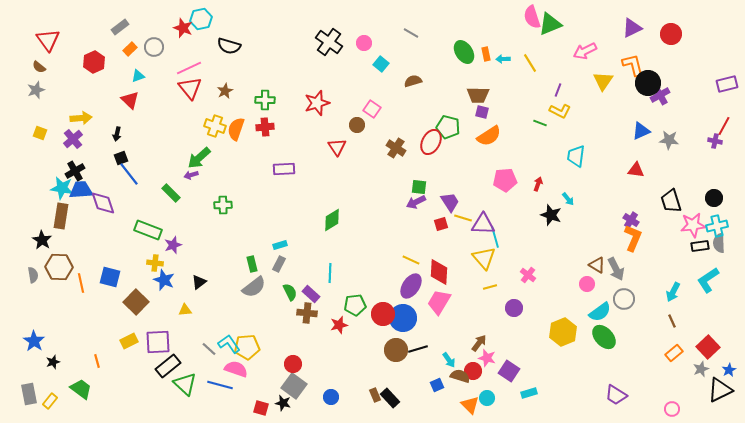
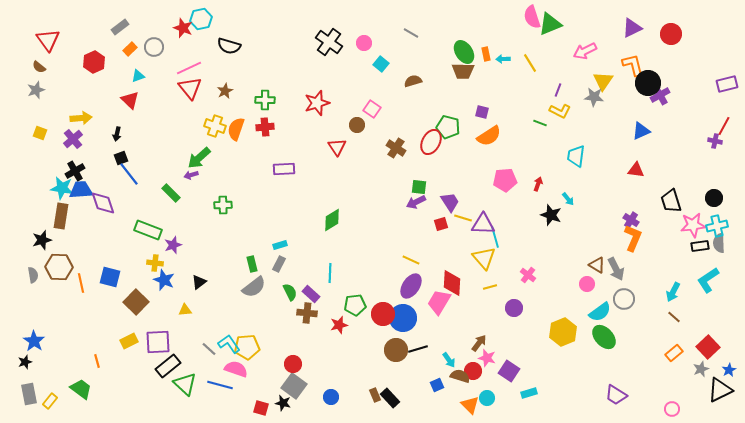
brown trapezoid at (478, 95): moved 15 px left, 24 px up
gray star at (669, 140): moved 75 px left, 43 px up
black star at (42, 240): rotated 24 degrees clockwise
red diamond at (439, 272): moved 13 px right, 11 px down
brown line at (672, 321): moved 2 px right, 4 px up; rotated 24 degrees counterclockwise
black star at (53, 362): moved 28 px left
